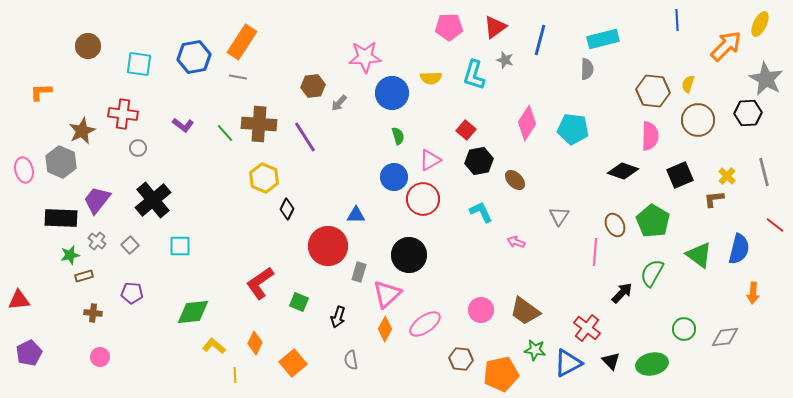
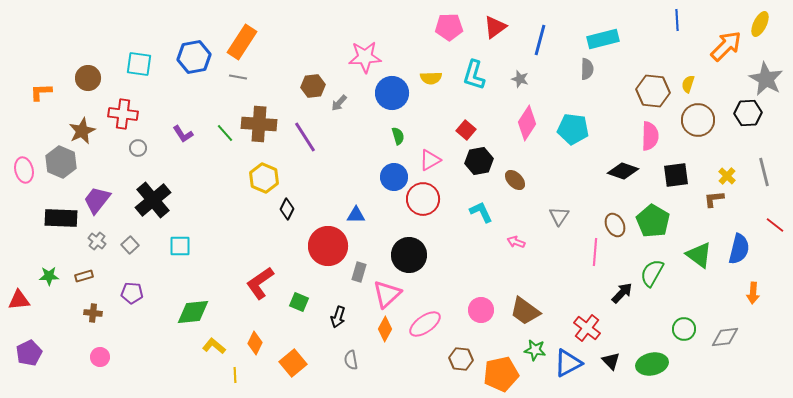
brown circle at (88, 46): moved 32 px down
gray star at (505, 60): moved 15 px right, 19 px down
purple L-shape at (183, 125): moved 9 px down; rotated 20 degrees clockwise
black square at (680, 175): moved 4 px left; rotated 16 degrees clockwise
green star at (70, 255): moved 21 px left, 21 px down; rotated 12 degrees clockwise
